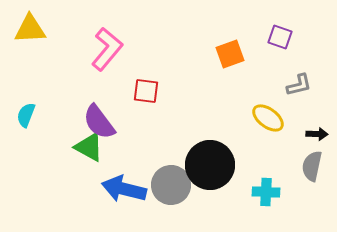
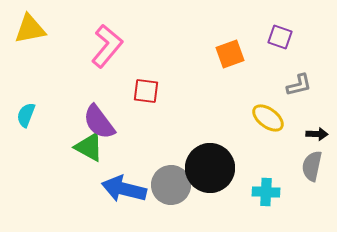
yellow triangle: rotated 8 degrees counterclockwise
pink L-shape: moved 3 px up
black circle: moved 3 px down
